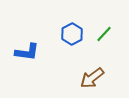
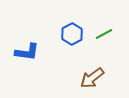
green line: rotated 18 degrees clockwise
